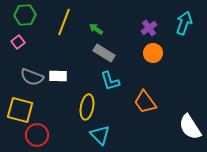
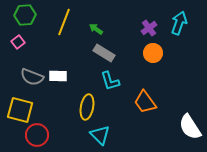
cyan arrow: moved 5 px left
